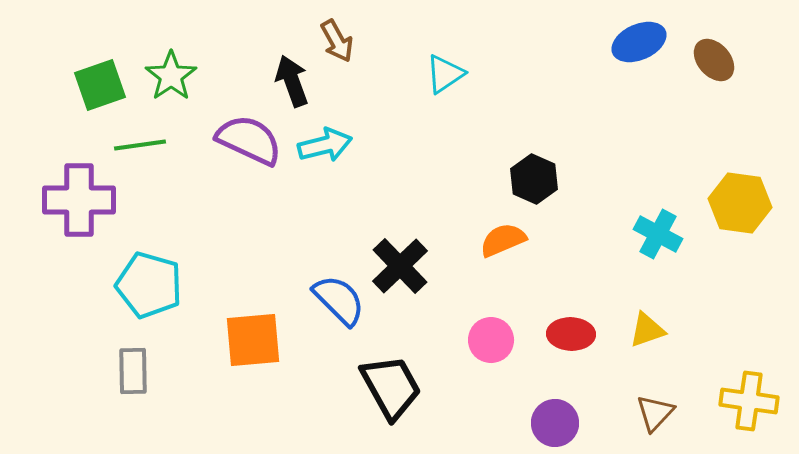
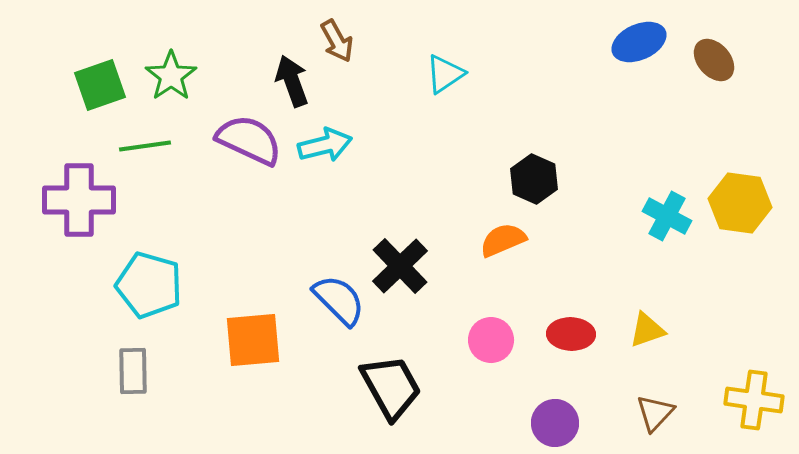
green line: moved 5 px right, 1 px down
cyan cross: moved 9 px right, 18 px up
yellow cross: moved 5 px right, 1 px up
